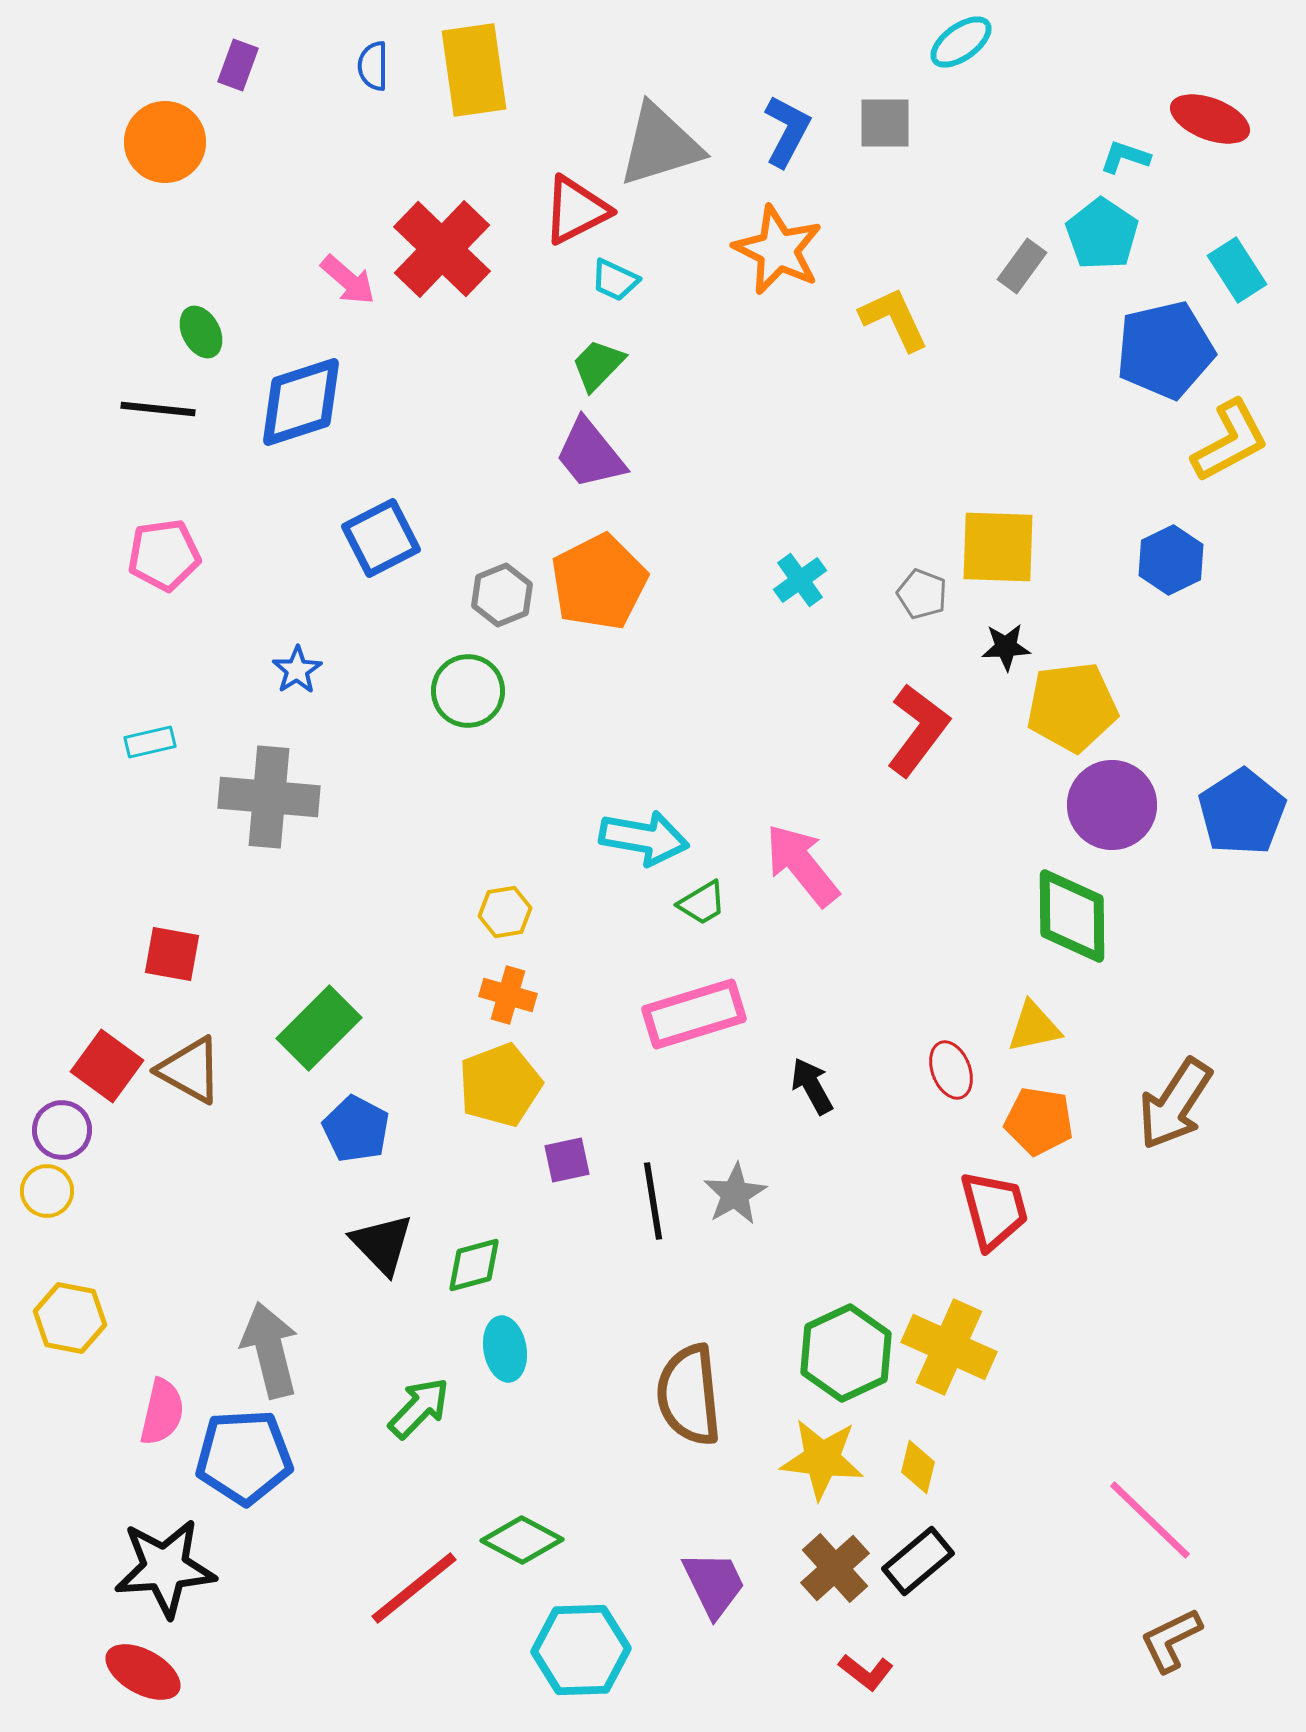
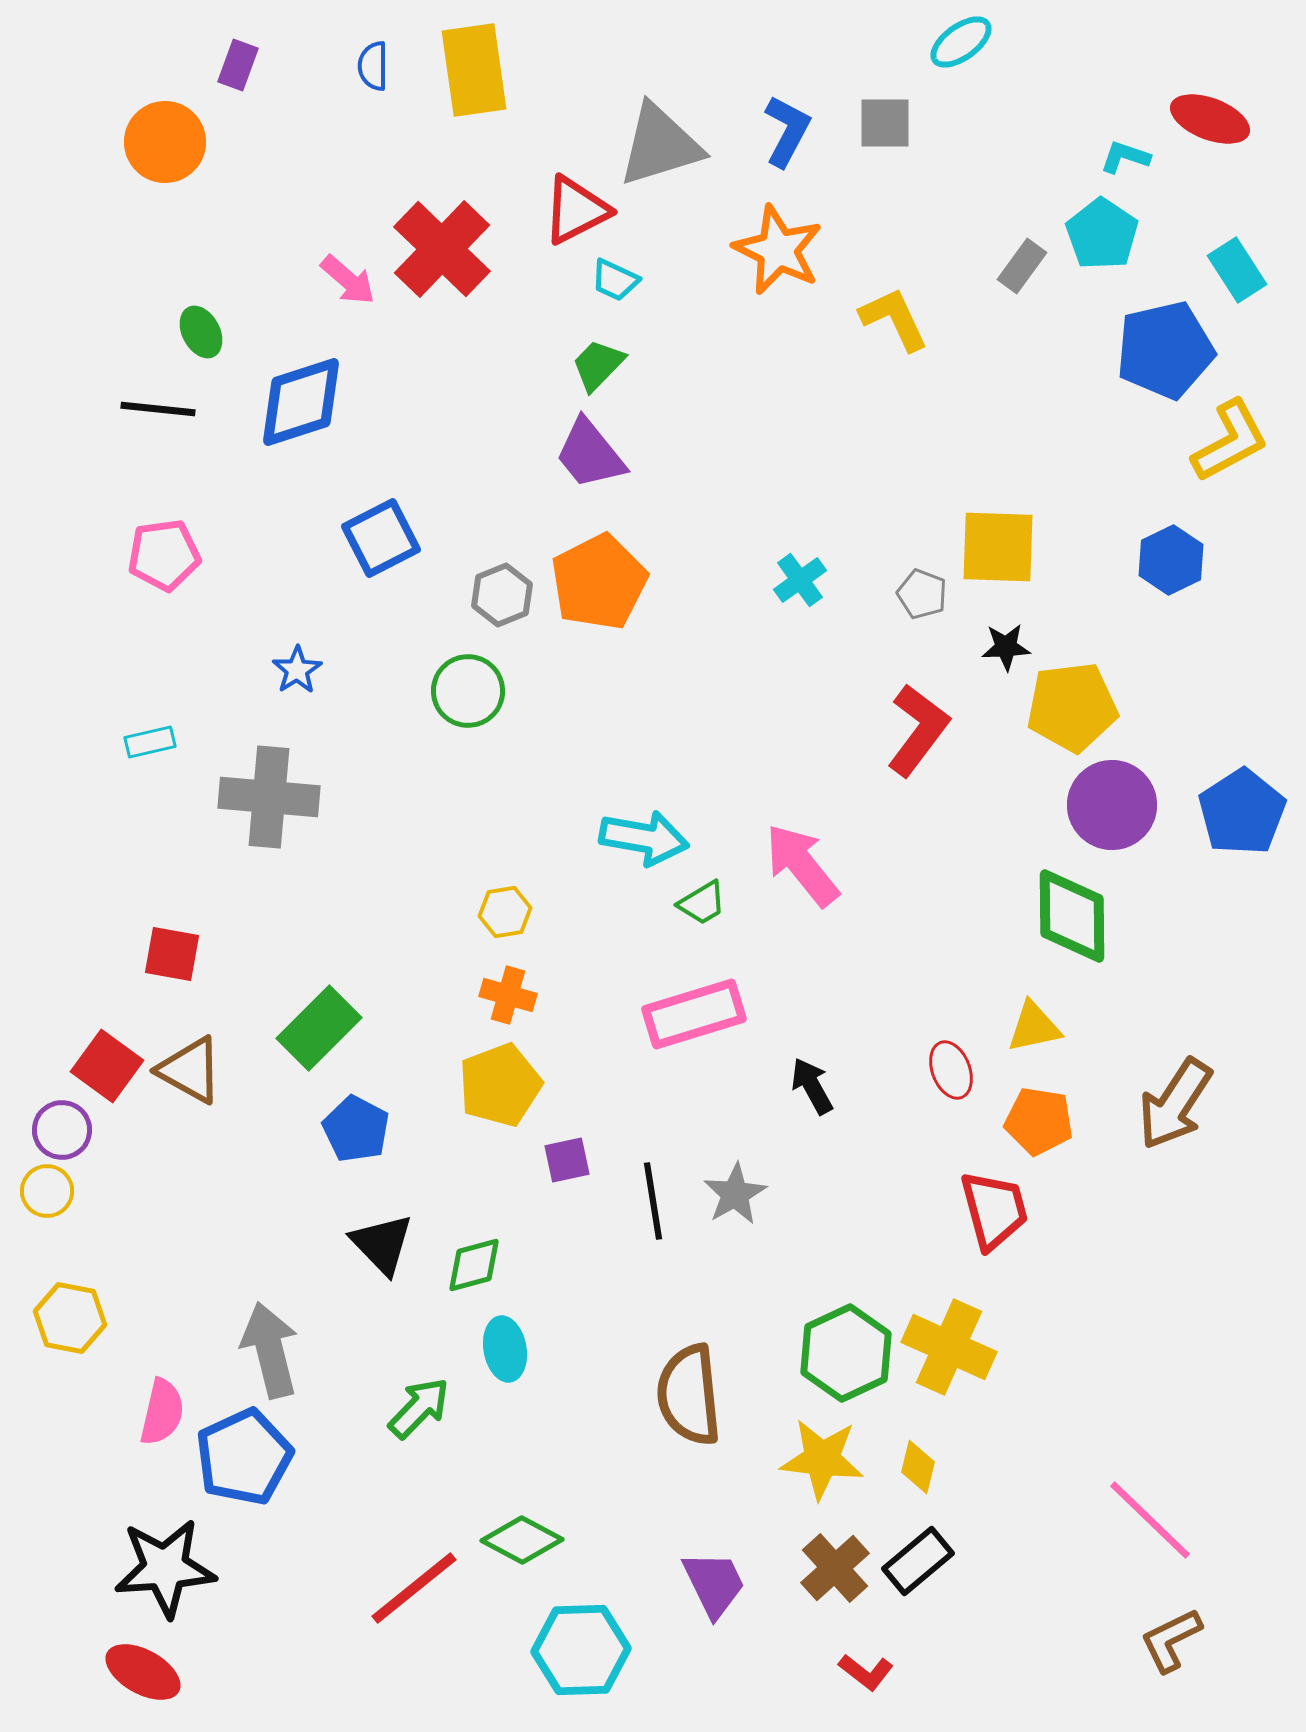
blue pentagon at (244, 1457): rotated 22 degrees counterclockwise
